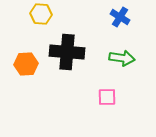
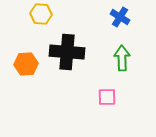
green arrow: rotated 100 degrees counterclockwise
